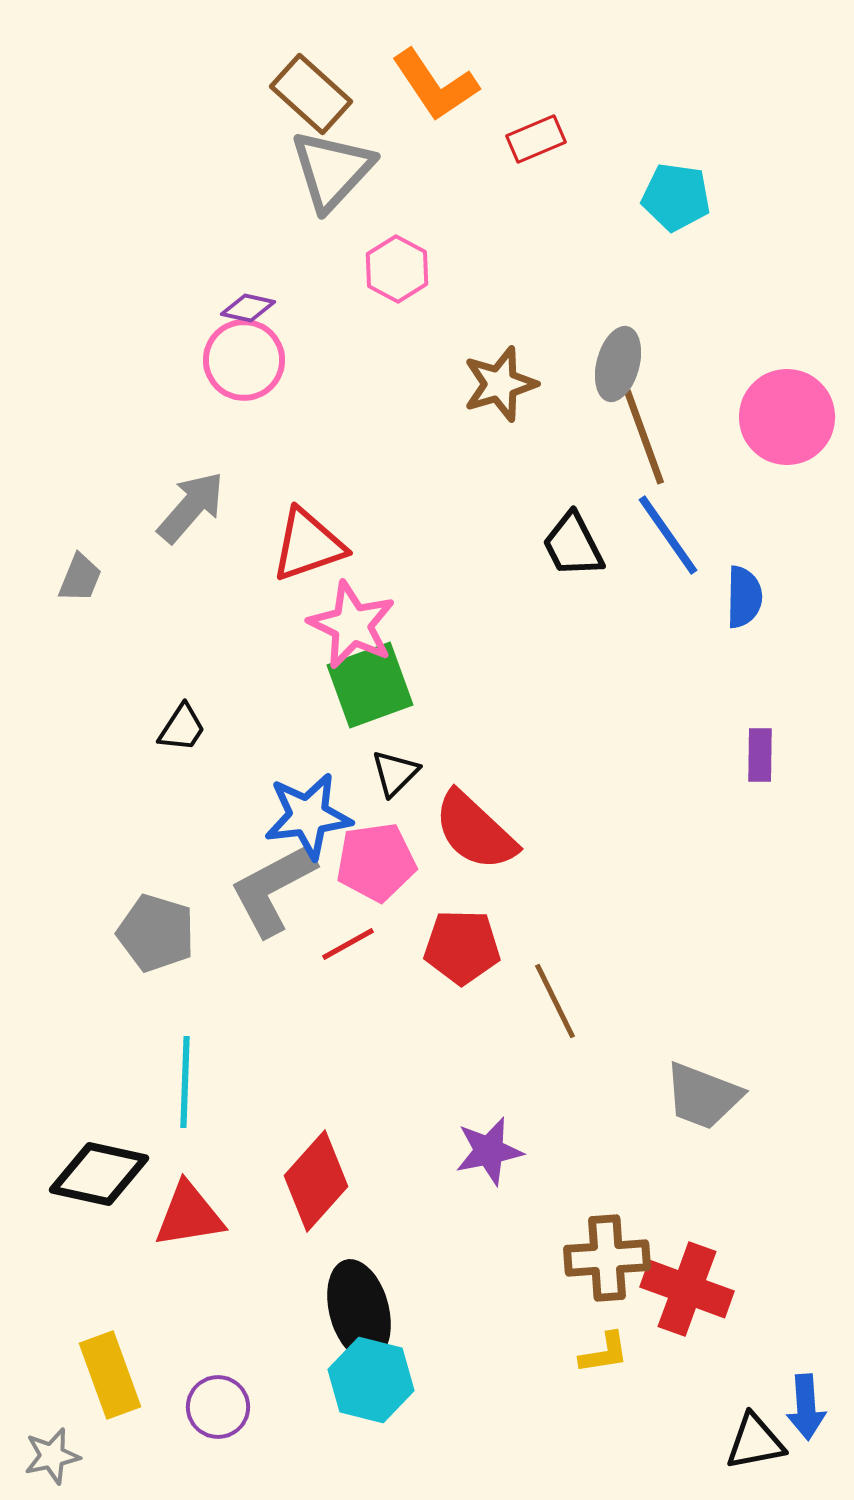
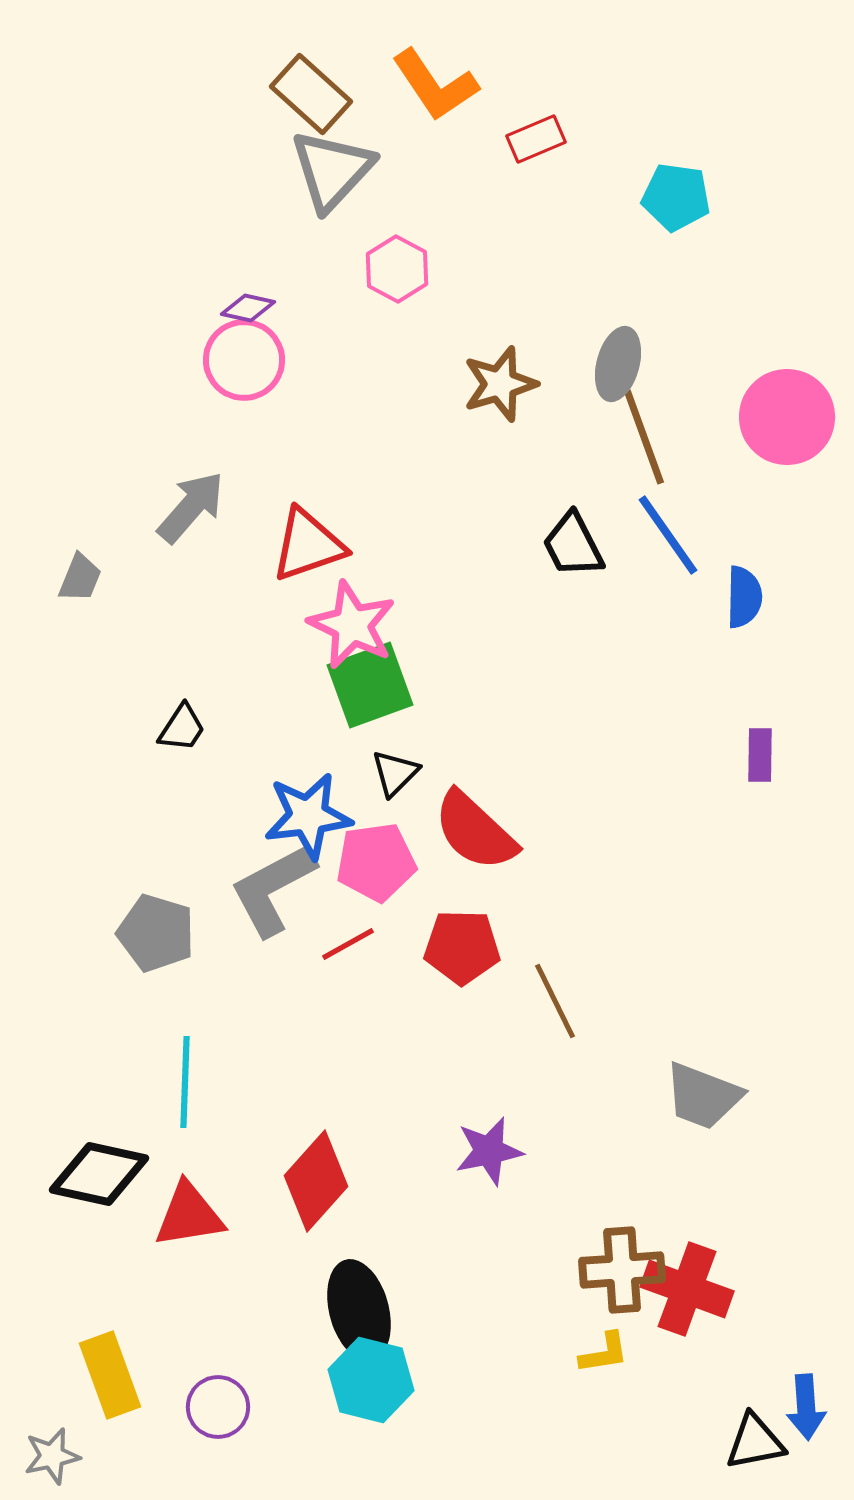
brown cross at (607, 1258): moved 15 px right, 12 px down
